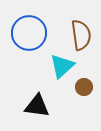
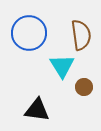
cyan triangle: rotated 20 degrees counterclockwise
black triangle: moved 4 px down
